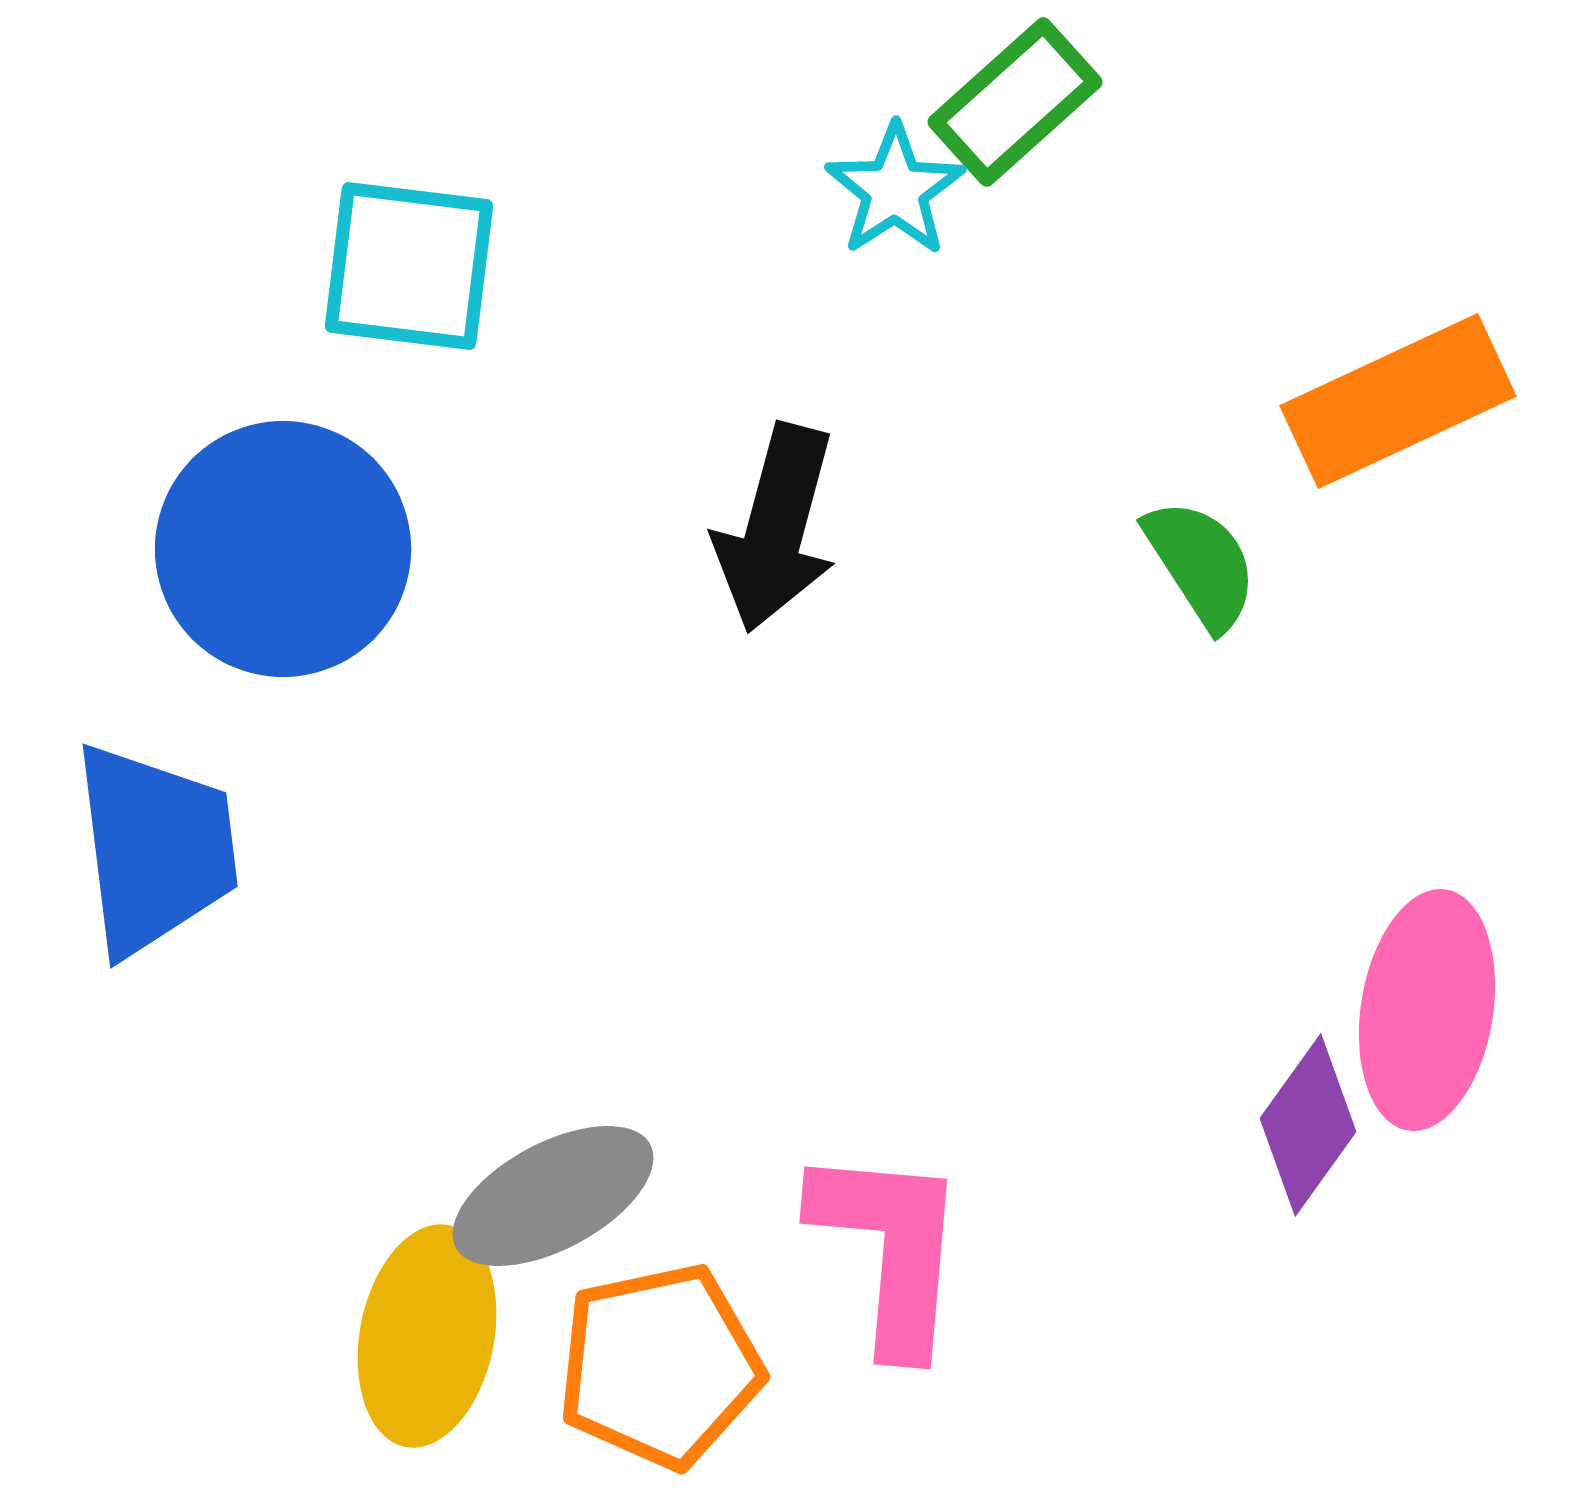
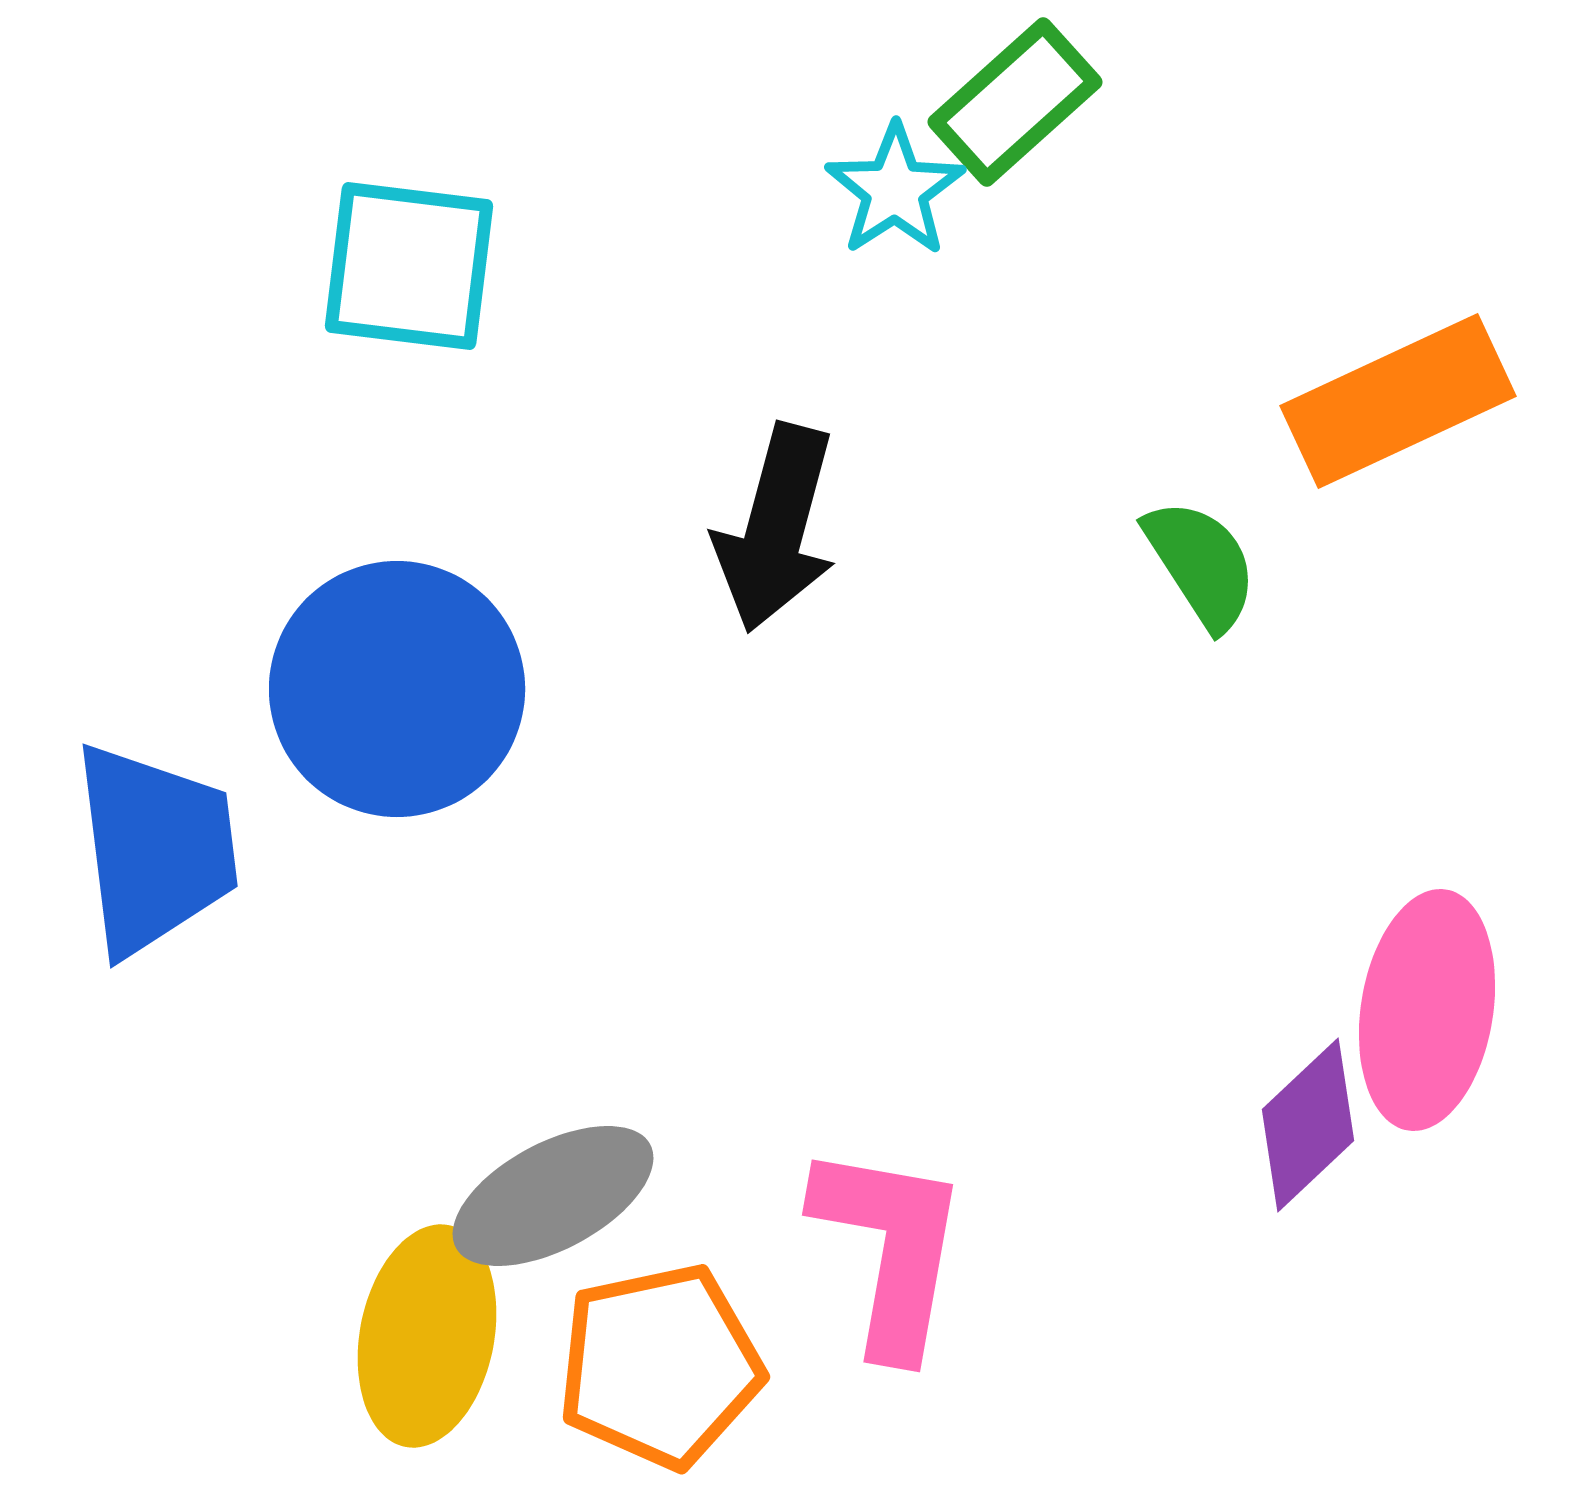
blue circle: moved 114 px right, 140 px down
purple diamond: rotated 11 degrees clockwise
pink L-shape: rotated 5 degrees clockwise
